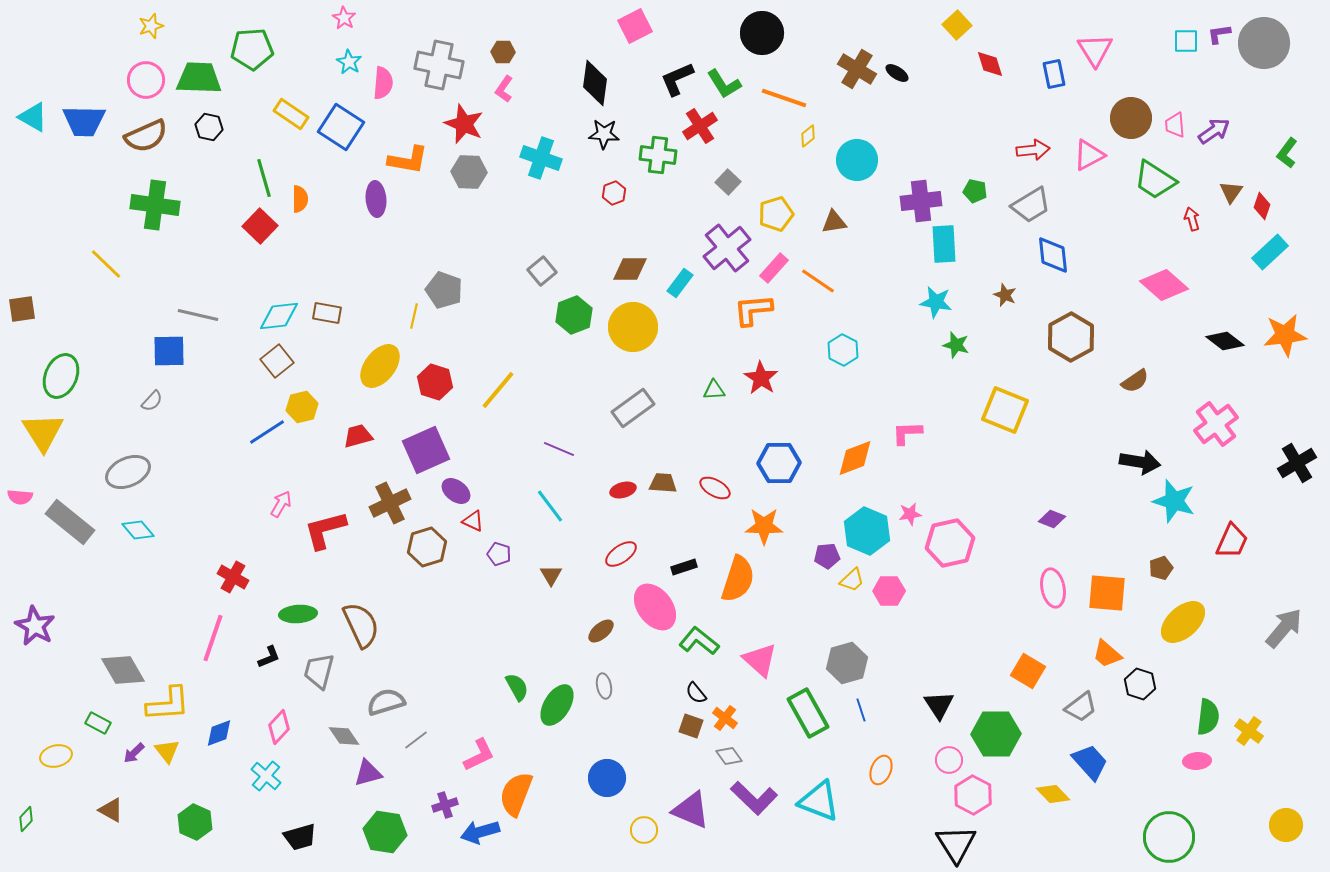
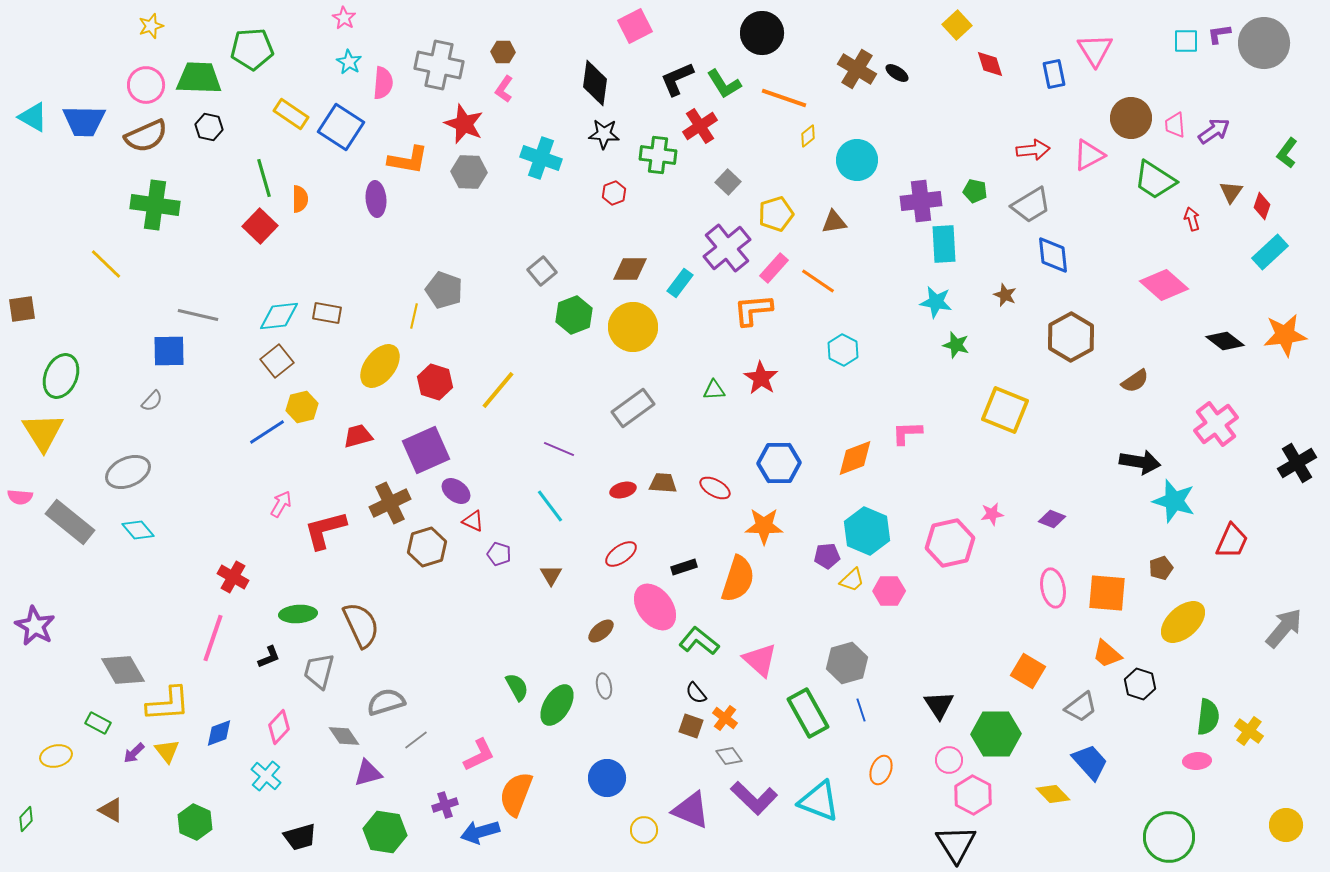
pink circle at (146, 80): moved 5 px down
pink star at (910, 514): moved 82 px right
